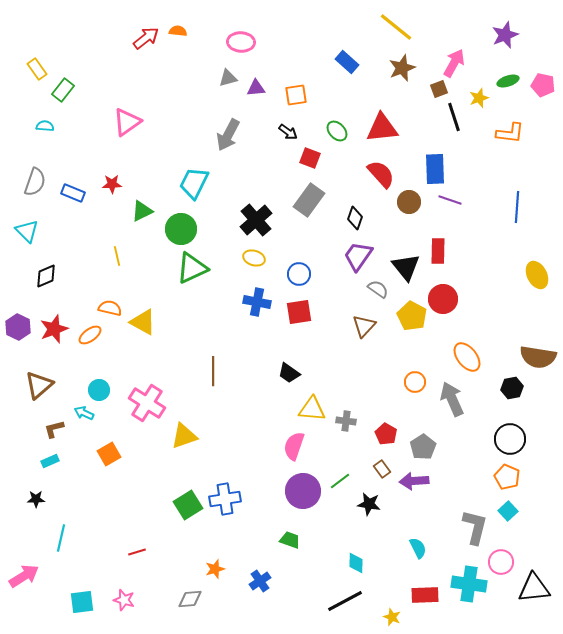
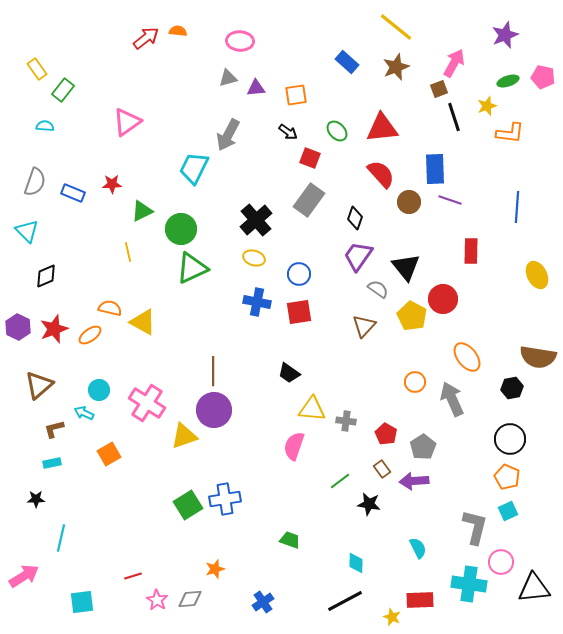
pink ellipse at (241, 42): moved 1 px left, 1 px up
brown star at (402, 68): moved 6 px left, 1 px up
pink pentagon at (543, 85): moved 8 px up
yellow star at (479, 98): moved 8 px right, 8 px down
cyan trapezoid at (194, 183): moved 15 px up
red rectangle at (438, 251): moved 33 px right
yellow line at (117, 256): moved 11 px right, 4 px up
cyan rectangle at (50, 461): moved 2 px right, 2 px down; rotated 12 degrees clockwise
purple circle at (303, 491): moved 89 px left, 81 px up
cyan square at (508, 511): rotated 18 degrees clockwise
red line at (137, 552): moved 4 px left, 24 px down
blue cross at (260, 581): moved 3 px right, 21 px down
red rectangle at (425, 595): moved 5 px left, 5 px down
pink star at (124, 600): moved 33 px right; rotated 15 degrees clockwise
